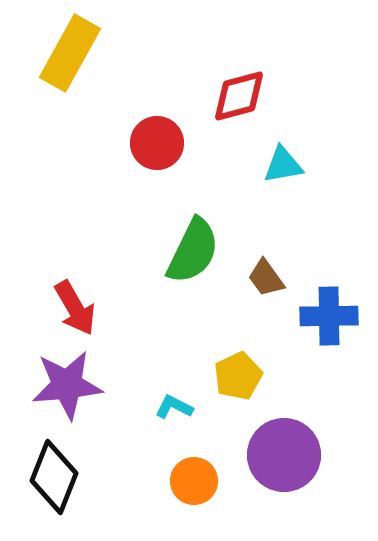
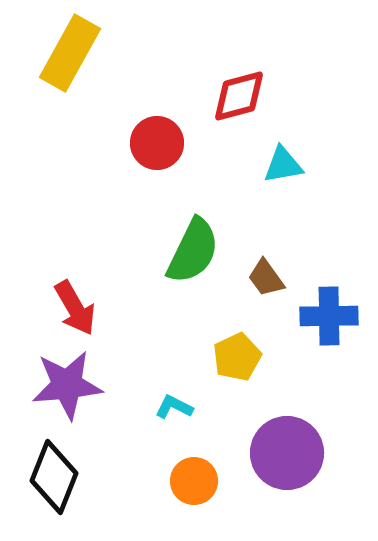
yellow pentagon: moved 1 px left, 19 px up
purple circle: moved 3 px right, 2 px up
